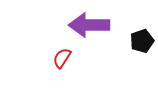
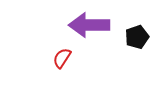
black pentagon: moved 5 px left, 4 px up
